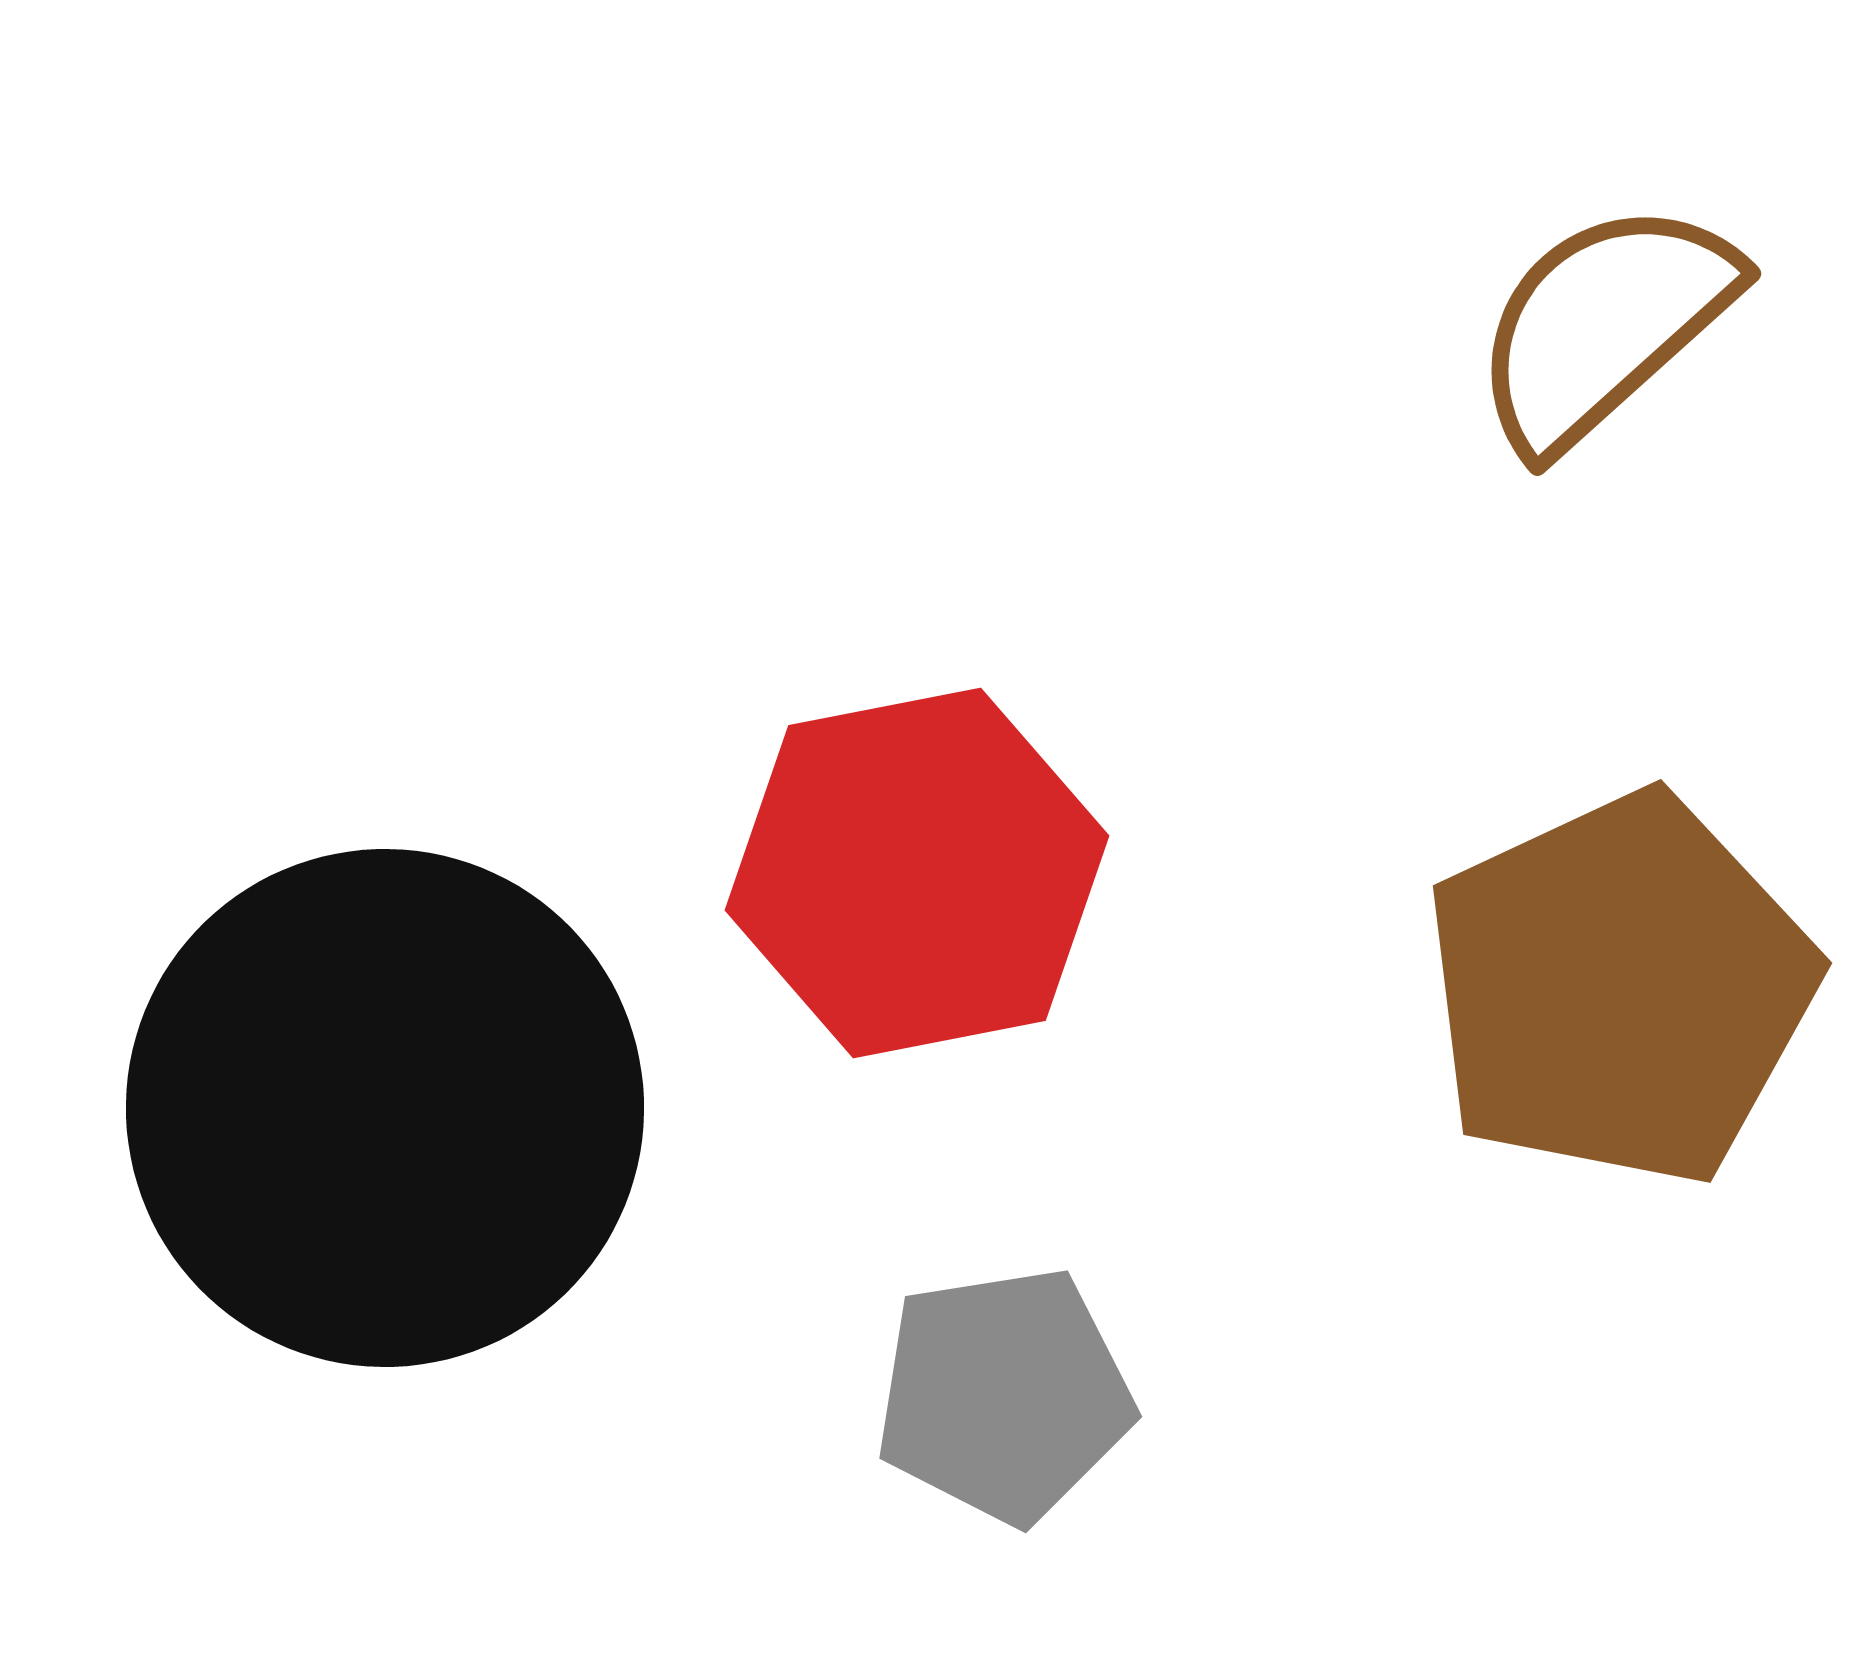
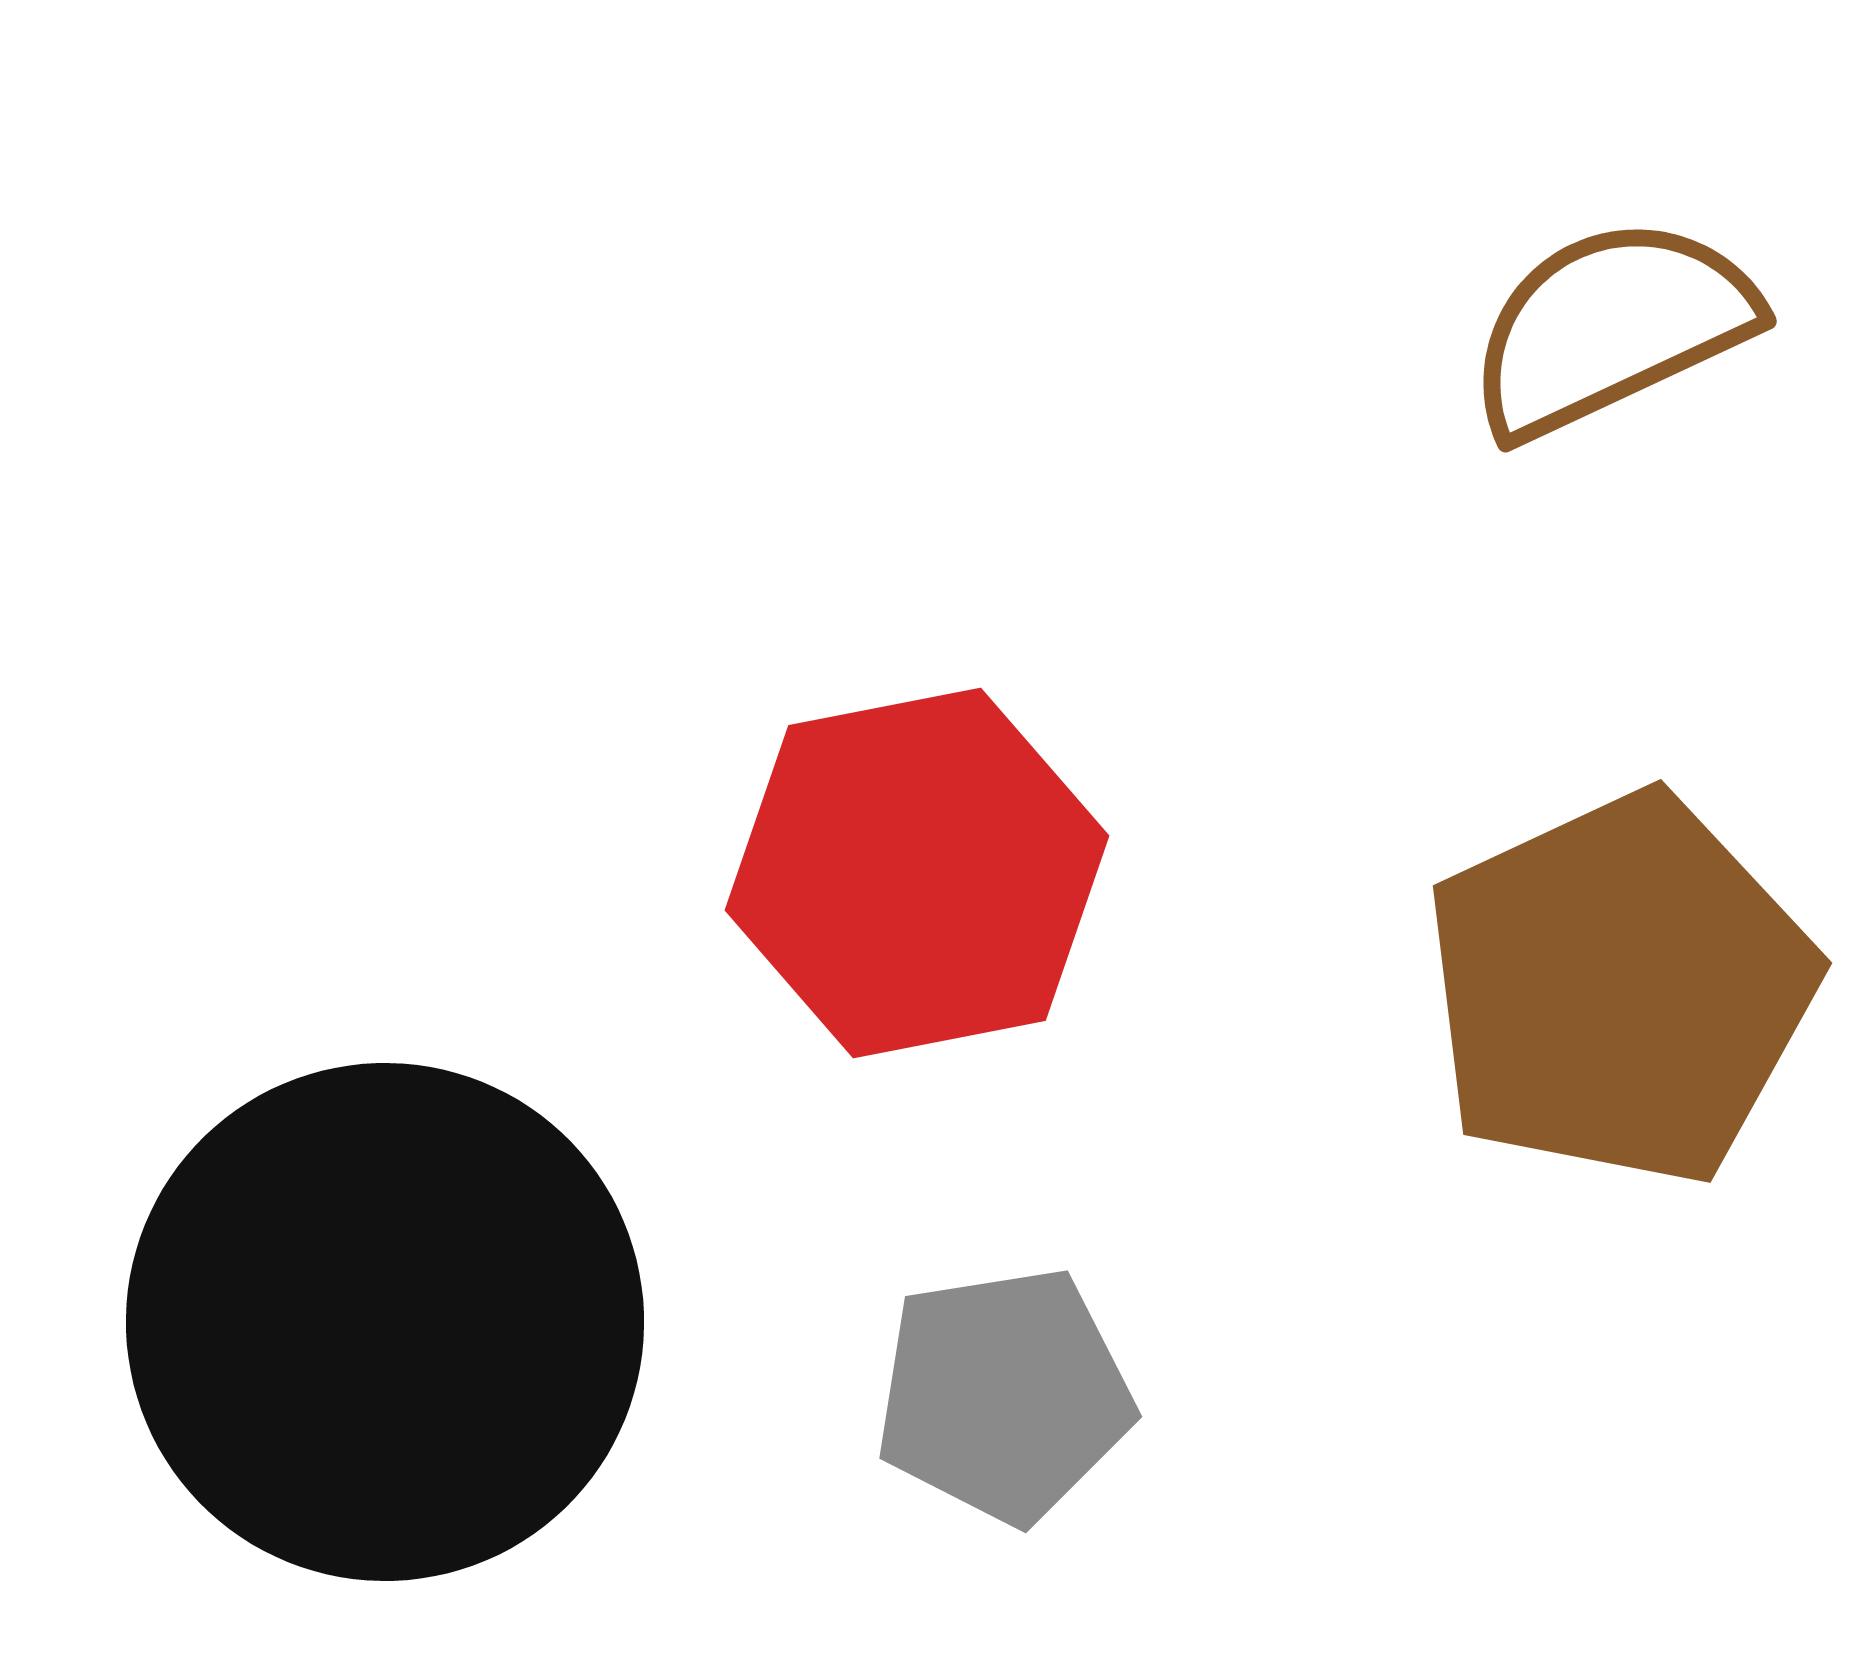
brown semicircle: moved 7 px right, 2 px down; rotated 17 degrees clockwise
black circle: moved 214 px down
